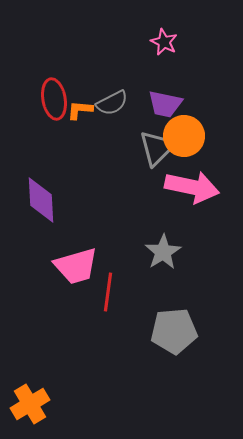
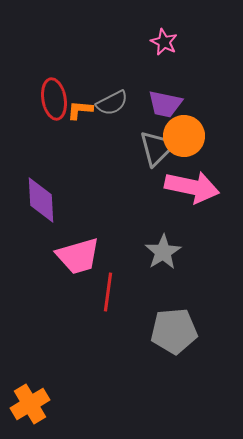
pink trapezoid: moved 2 px right, 10 px up
